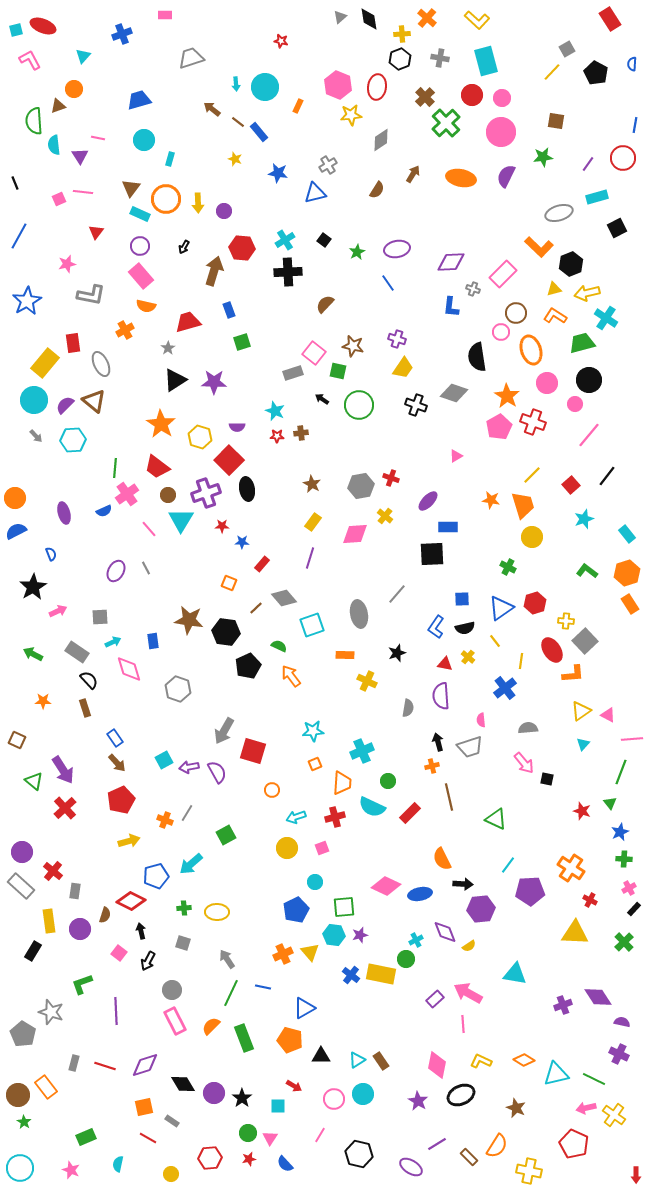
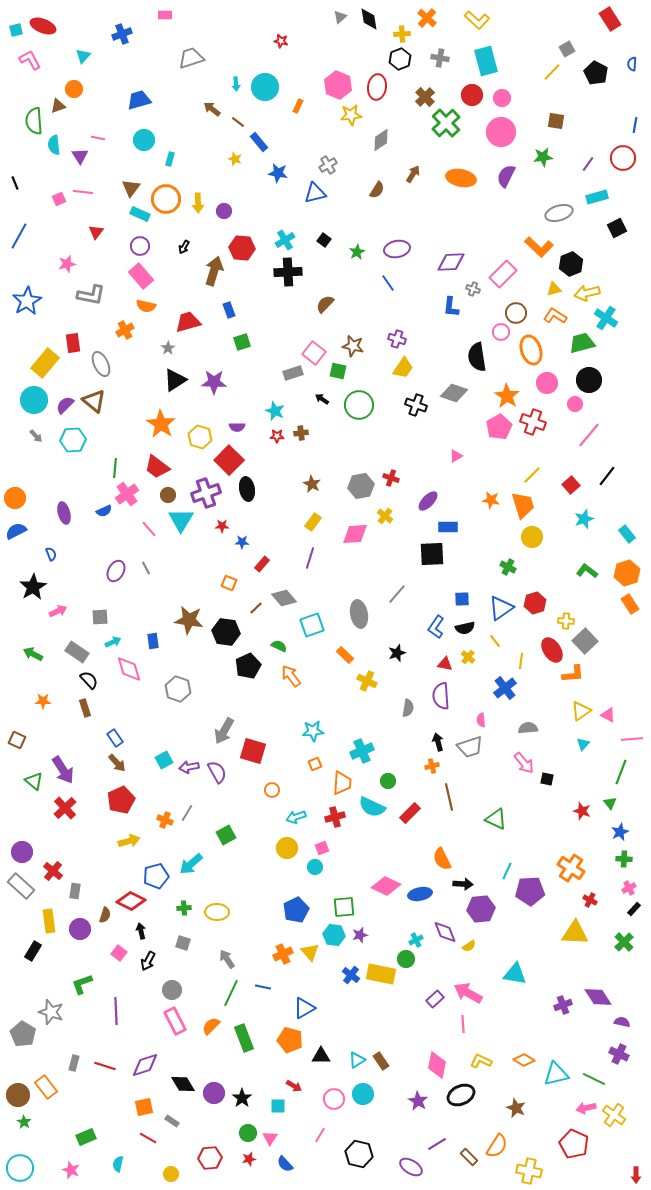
blue rectangle at (259, 132): moved 10 px down
orange rectangle at (345, 655): rotated 42 degrees clockwise
cyan line at (508, 865): moved 1 px left, 6 px down; rotated 12 degrees counterclockwise
cyan circle at (315, 882): moved 15 px up
